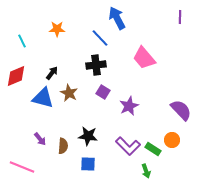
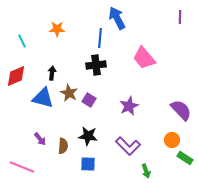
blue line: rotated 48 degrees clockwise
black arrow: rotated 32 degrees counterclockwise
purple square: moved 14 px left, 8 px down
green rectangle: moved 32 px right, 9 px down
